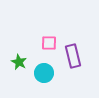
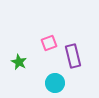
pink square: rotated 21 degrees counterclockwise
cyan circle: moved 11 px right, 10 px down
